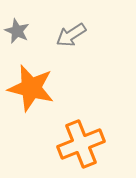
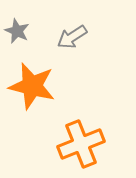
gray arrow: moved 1 px right, 2 px down
orange star: moved 1 px right, 2 px up
